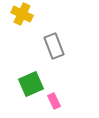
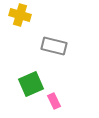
yellow cross: moved 2 px left, 1 px down; rotated 10 degrees counterclockwise
gray rectangle: rotated 55 degrees counterclockwise
